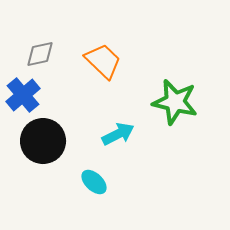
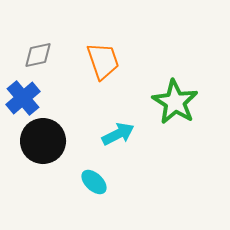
gray diamond: moved 2 px left, 1 px down
orange trapezoid: rotated 27 degrees clockwise
blue cross: moved 3 px down
green star: rotated 18 degrees clockwise
